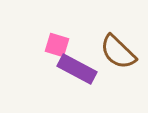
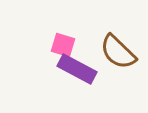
pink square: moved 6 px right
